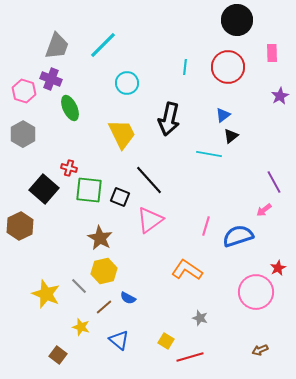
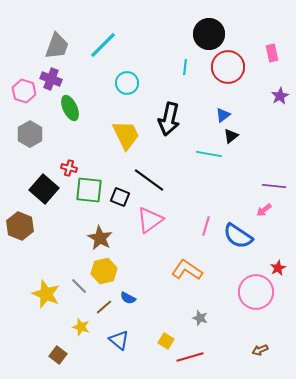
black circle at (237, 20): moved 28 px left, 14 px down
pink rectangle at (272, 53): rotated 12 degrees counterclockwise
gray hexagon at (23, 134): moved 7 px right
yellow trapezoid at (122, 134): moved 4 px right, 1 px down
black line at (149, 180): rotated 12 degrees counterclockwise
purple line at (274, 182): moved 4 px down; rotated 55 degrees counterclockwise
brown hexagon at (20, 226): rotated 12 degrees counterclockwise
blue semicircle at (238, 236): rotated 128 degrees counterclockwise
